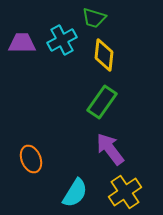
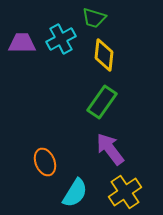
cyan cross: moved 1 px left, 1 px up
orange ellipse: moved 14 px right, 3 px down
